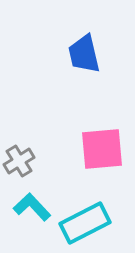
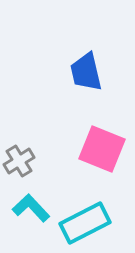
blue trapezoid: moved 2 px right, 18 px down
pink square: rotated 27 degrees clockwise
cyan L-shape: moved 1 px left, 1 px down
